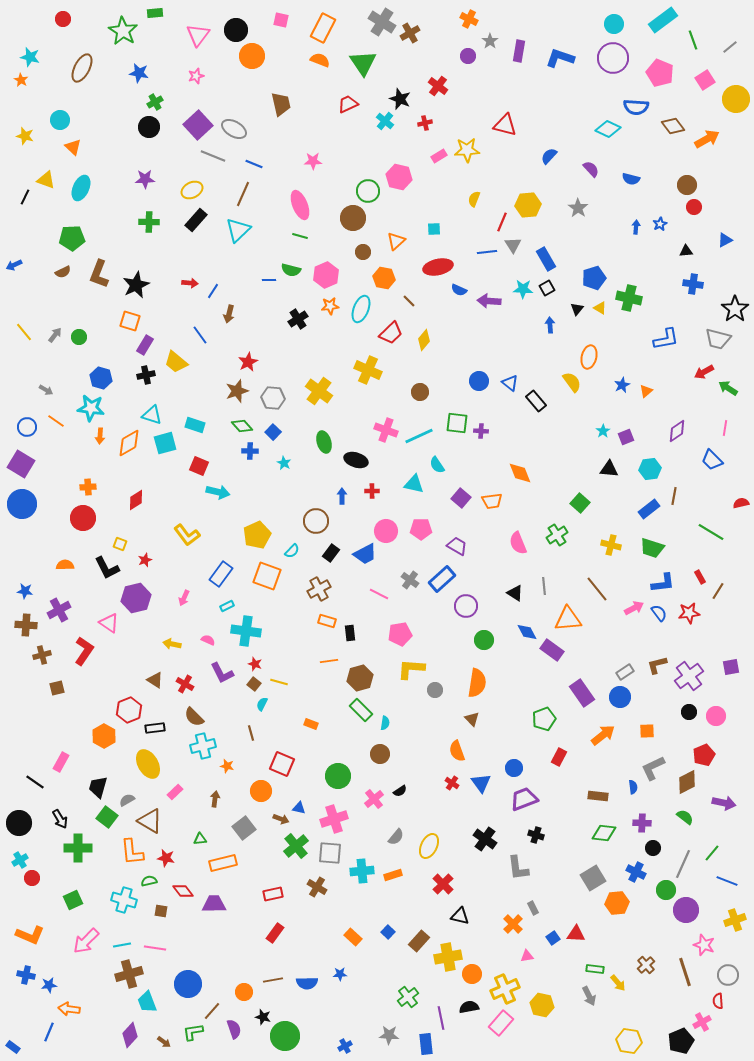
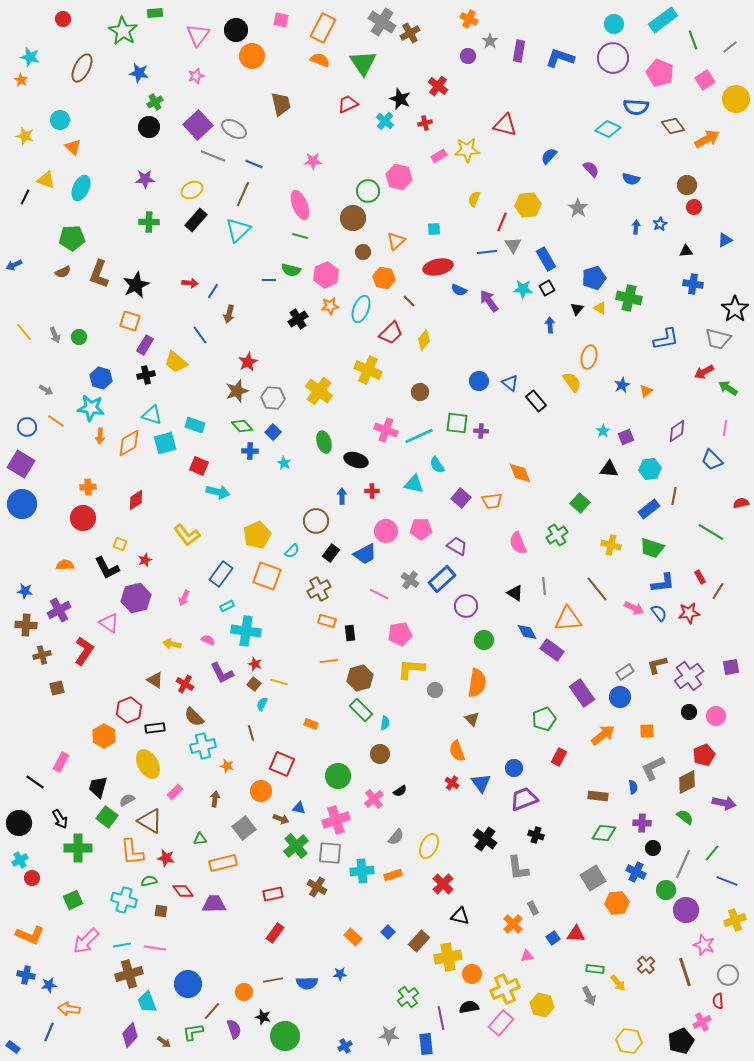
purple arrow at (489, 301): rotated 50 degrees clockwise
gray arrow at (55, 335): rotated 119 degrees clockwise
pink arrow at (634, 608): rotated 54 degrees clockwise
pink cross at (334, 819): moved 2 px right, 1 px down
